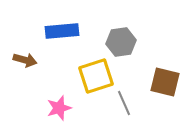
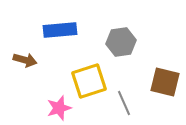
blue rectangle: moved 2 px left, 1 px up
yellow square: moved 7 px left, 5 px down
